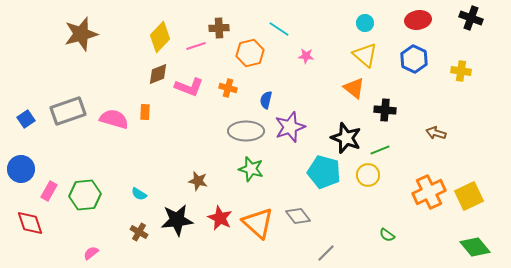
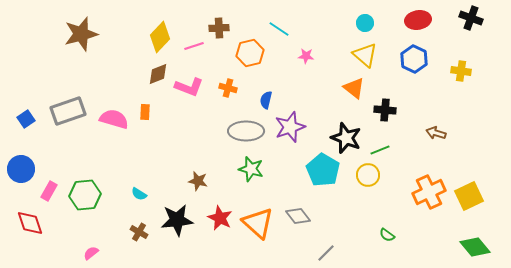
pink line at (196, 46): moved 2 px left
cyan pentagon at (324, 172): moved 1 px left, 2 px up; rotated 16 degrees clockwise
